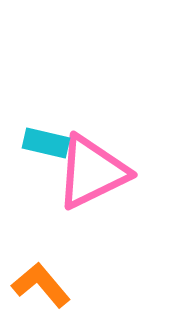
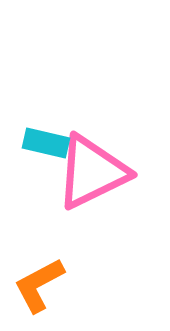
orange L-shape: moved 2 px left; rotated 78 degrees counterclockwise
